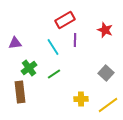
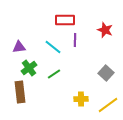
red rectangle: rotated 30 degrees clockwise
purple triangle: moved 4 px right, 4 px down
cyan line: rotated 18 degrees counterclockwise
